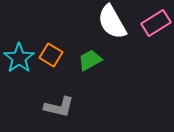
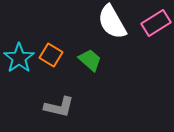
green trapezoid: rotated 70 degrees clockwise
